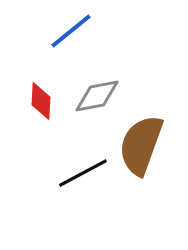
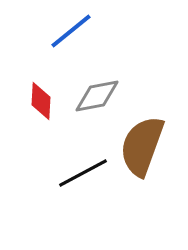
brown semicircle: moved 1 px right, 1 px down
